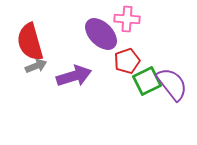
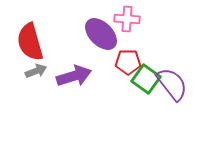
red pentagon: moved 1 px right, 1 px down; rotated 20 degrees clockwise
gray arrow: moved 5 px down
green square: moved 1 px left, 2 px up; rotated 28 degrees counterclockwise
